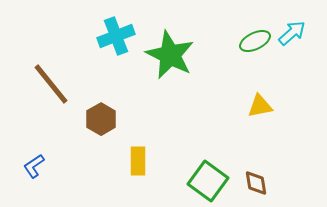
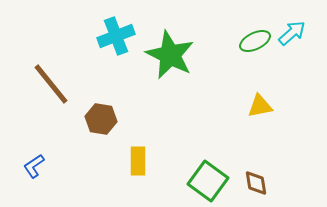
brown hexagon: rotated 20 degrees counterclockwise
